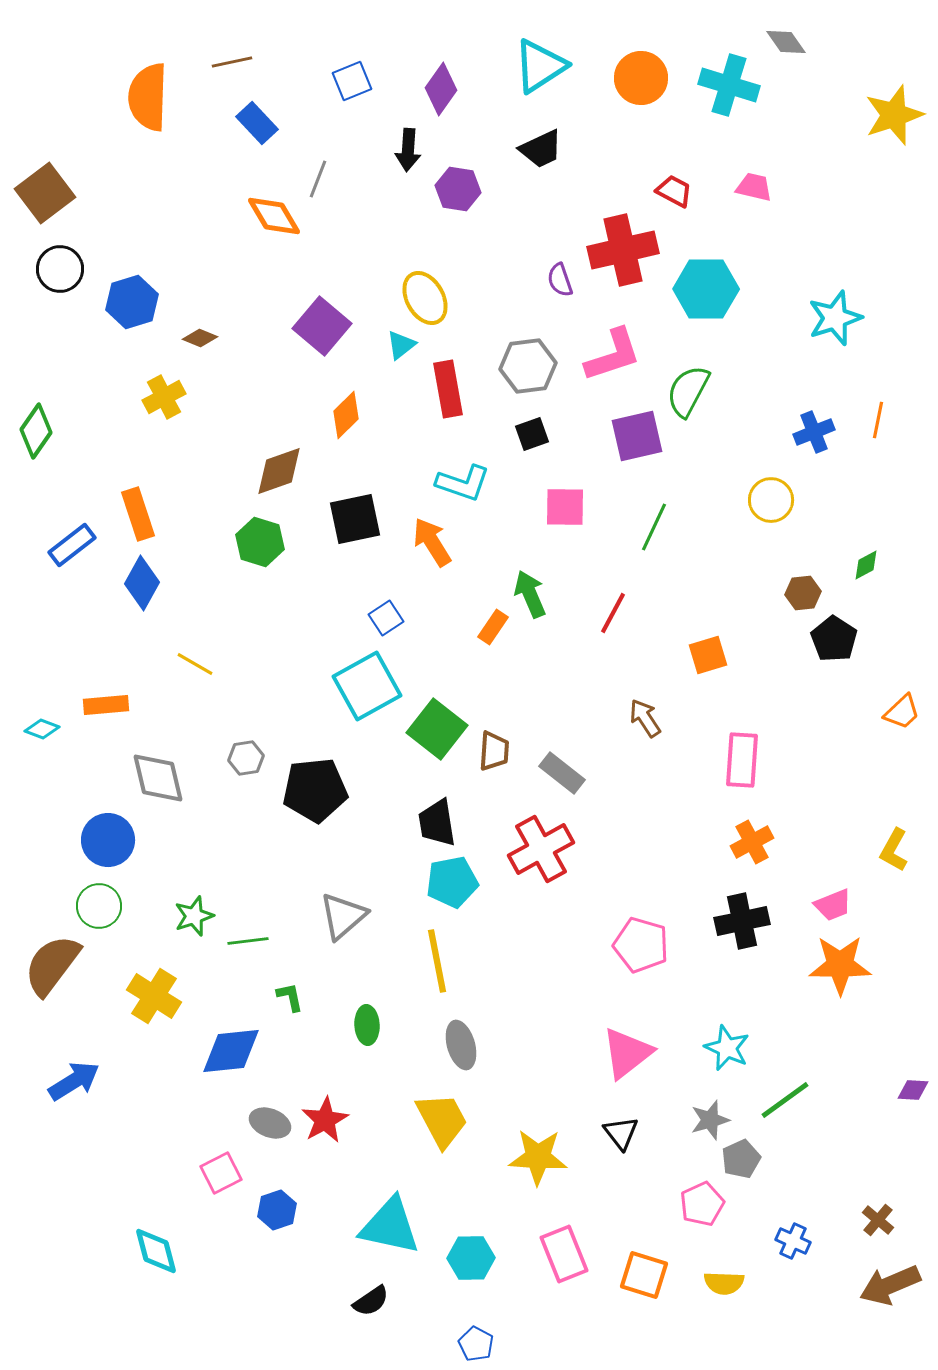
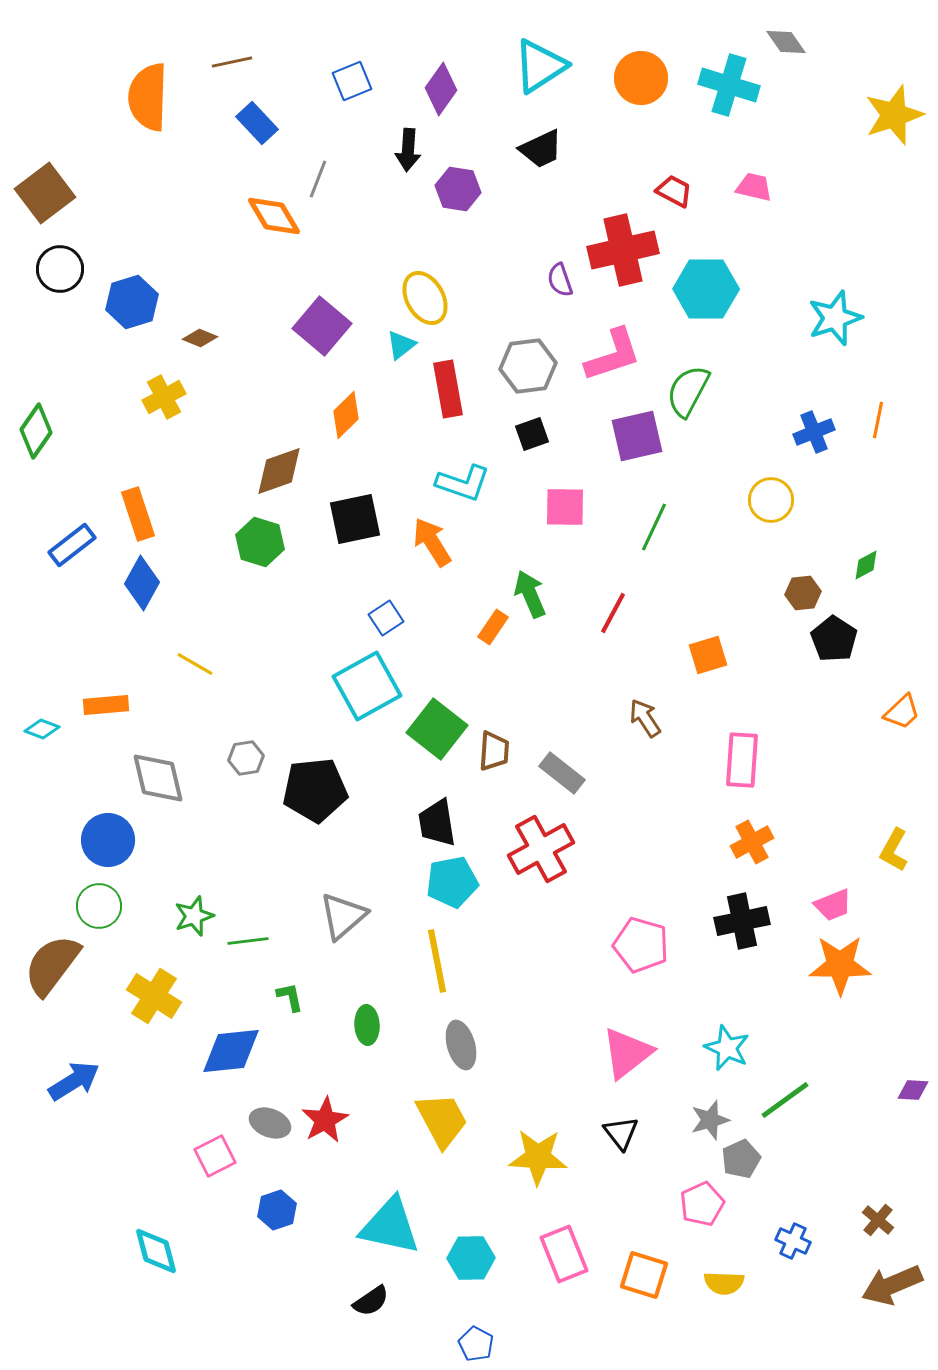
pink square at (221, 1173): moved 6 px left, 17 px up
brown arrow at (890, 1285): moved 2 px right
